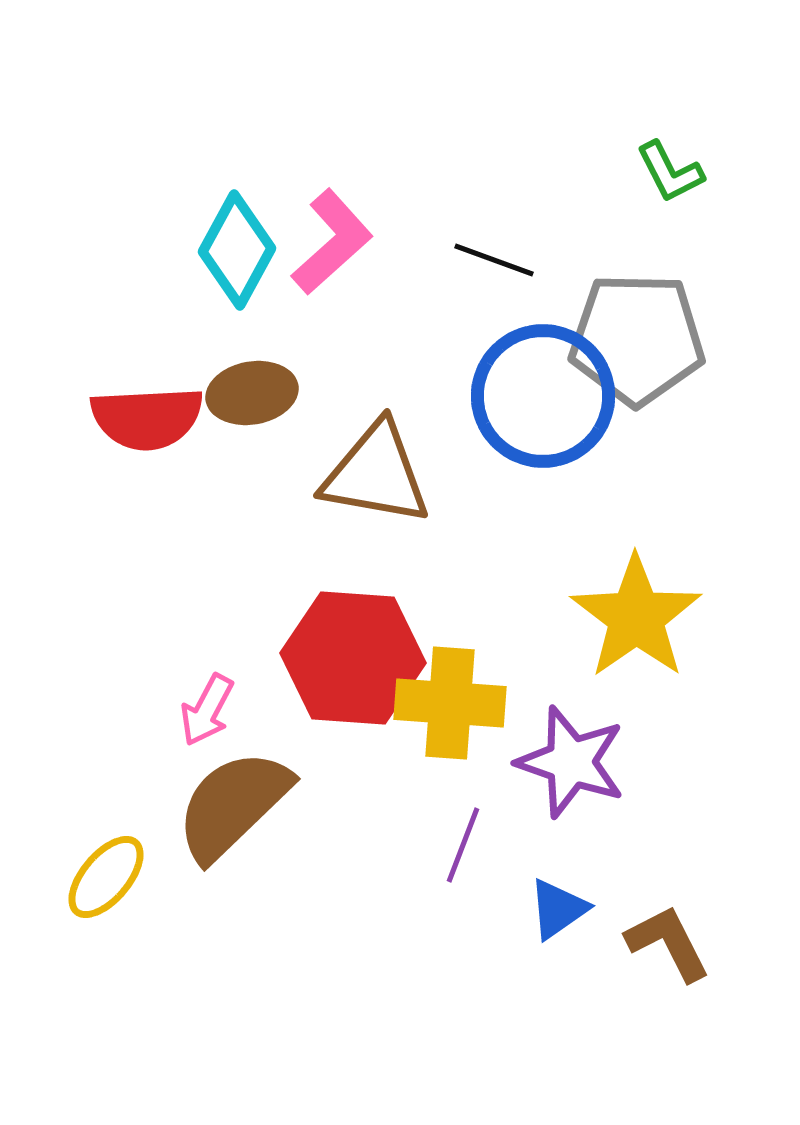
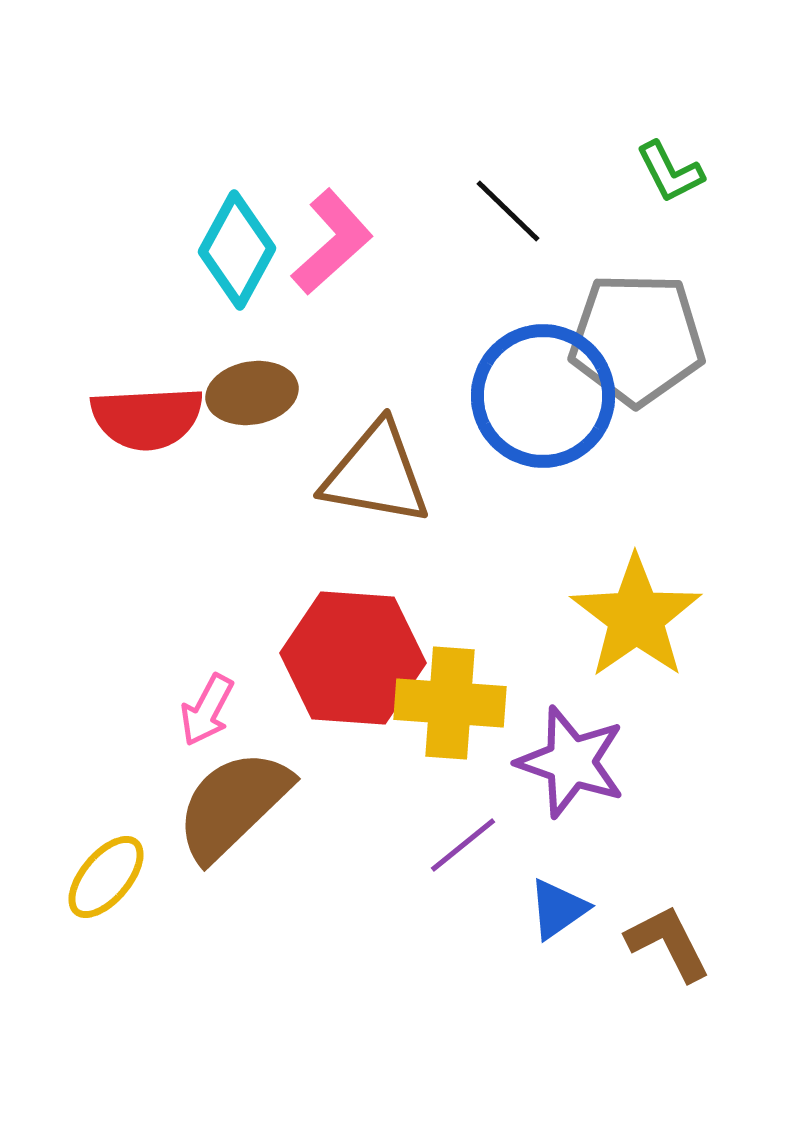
black line: moved 14 px right, 49 px up; rotated 24 degrees clockwise
purple line: rotated 30 degrees clockwise
